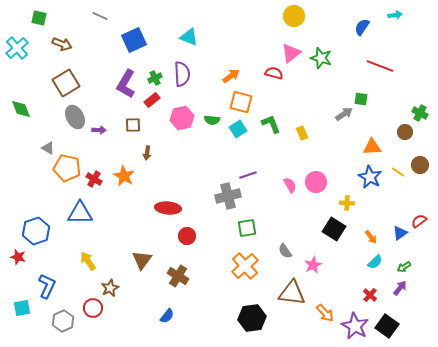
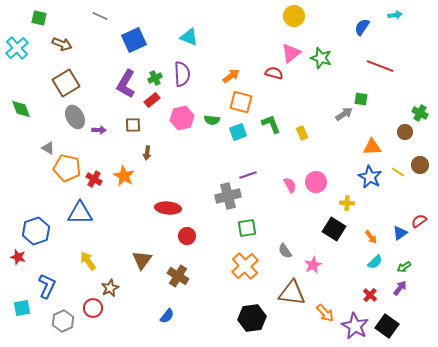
cyan square at (238, 129): moved 3 px down; rotated 12 degrees clockwise
